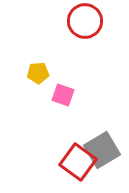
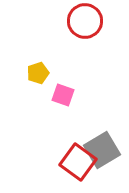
yellow pentagon: rotated 15 degrees counterclockwise
